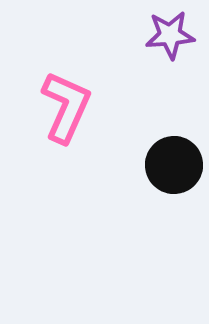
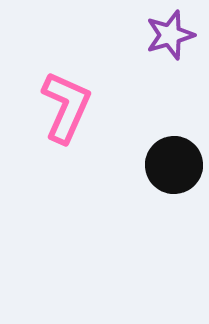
purple star: rotated 12 degrees counterclockwise
